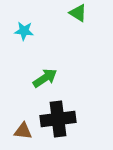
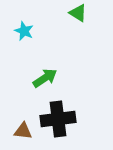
cyan star: rotated 18 degrees clockwise
